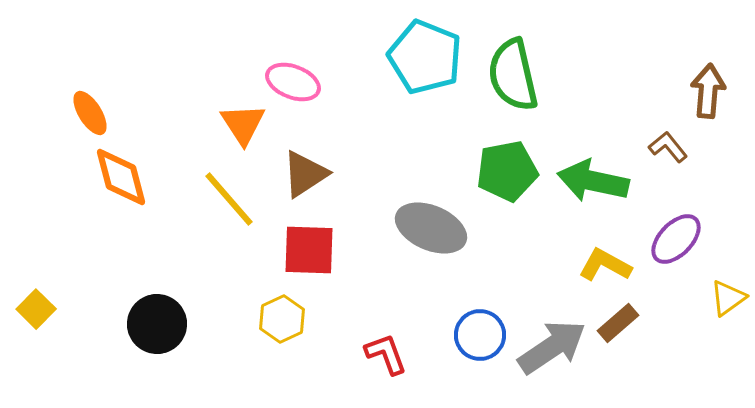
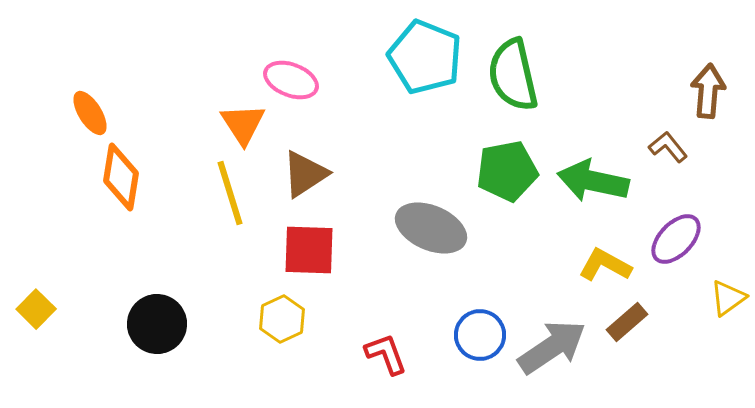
pink ellipse: moved 2 px left, 2 px up
orange diamond: rotated 24 degrees clockwise
yellow line: moved 1 px right, 6 px up; rotated 24 degrees clockwise
brown rectangle: moved 9 px right, 1 px up
